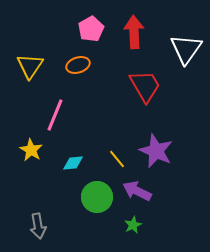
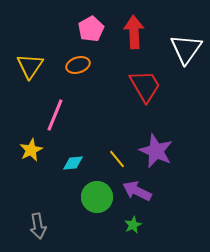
yellow star: rotated 15 degrees clockwise
